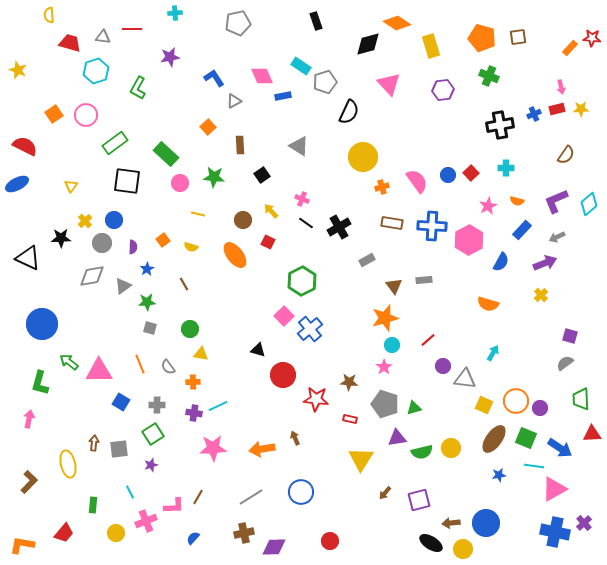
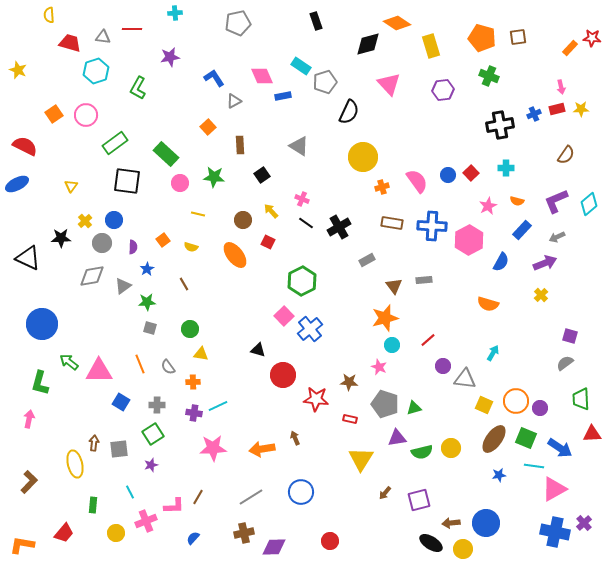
pink star at (384, 367): moved 5 px left; rotated 14 degrees counterclockwise
yellow ellipse at (68, 464): moved 7 px right
